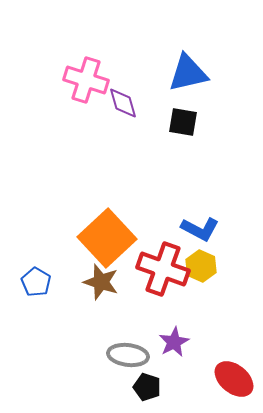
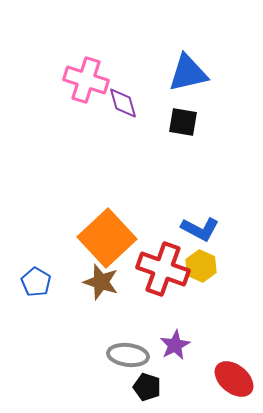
purple star: moved 1 px right, 3 px down
